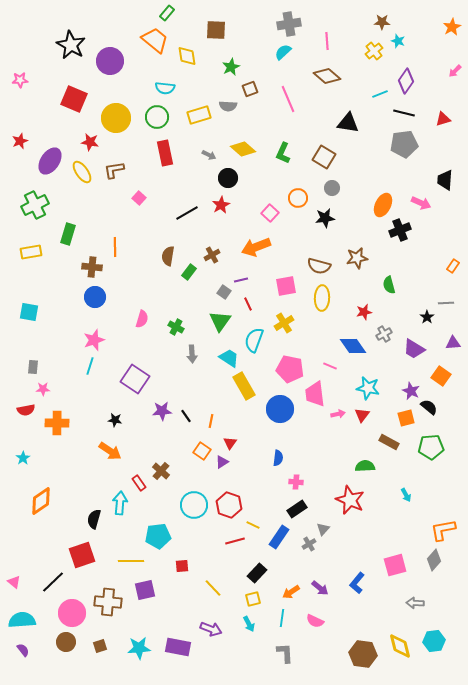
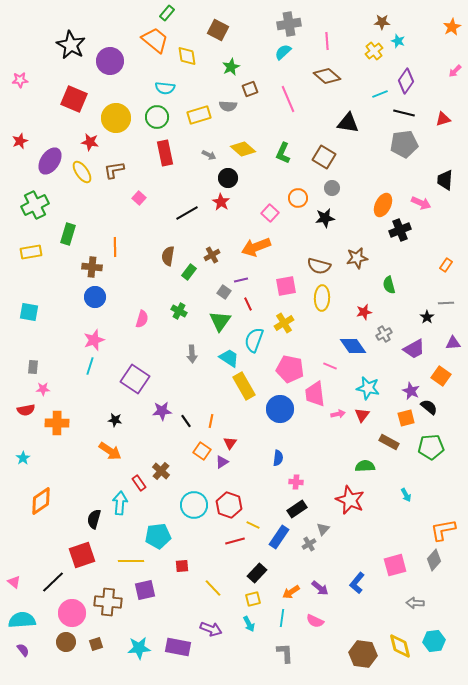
brown square at (216, 30): moved 2 px right; rotated 25 degrees clockwise
red star at (221, 205): moved 3 px up; rotated 12 degrees counterclockwise
orange rectangle at (453, 266): moved 7 px left, 1 px up
green cross at (176, 327): moved 3 px right, 16 px up
purple trapezoid at (414, 349): rotated 60 degrees counterclockwise
black line at (186, 416): moved 5 px down
brown square at (100, 646): moved 4 px left, 2 px up
